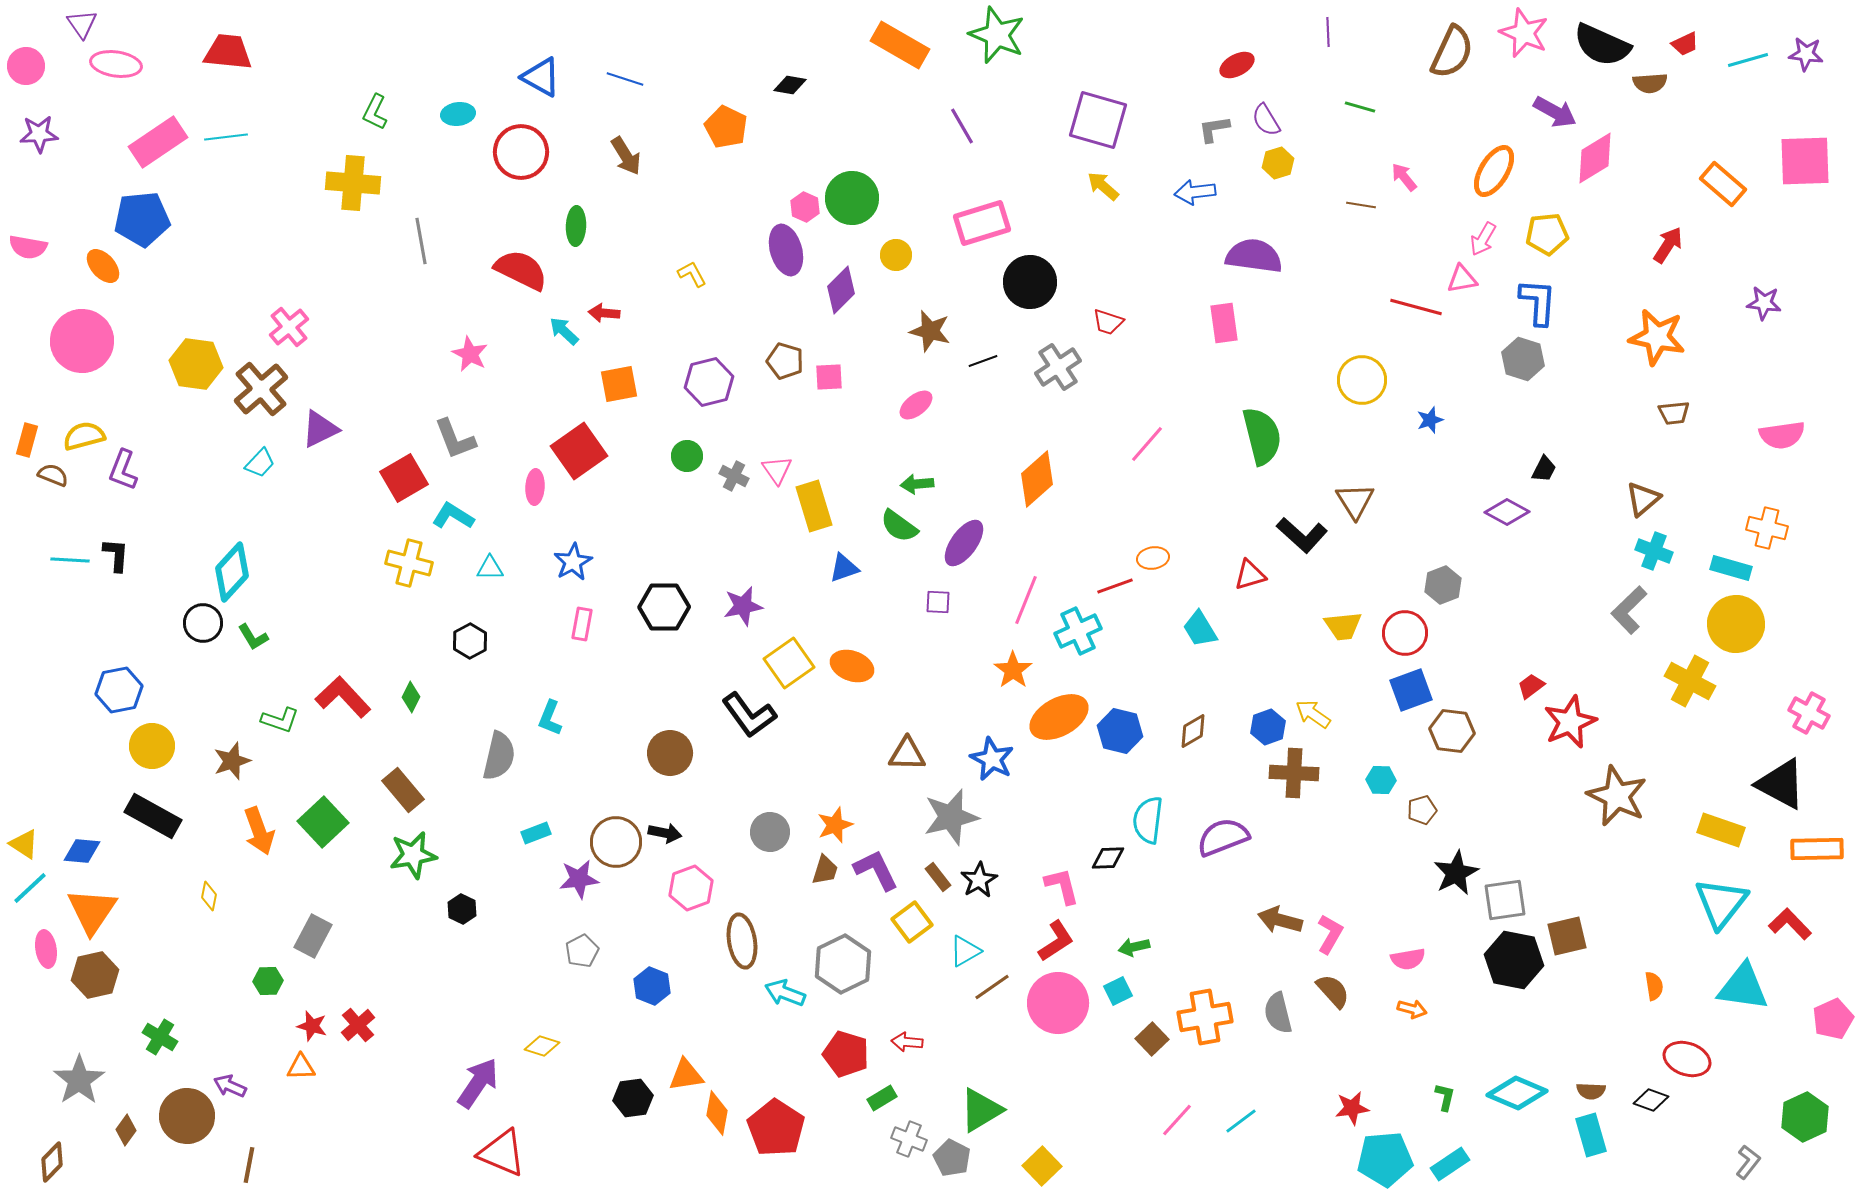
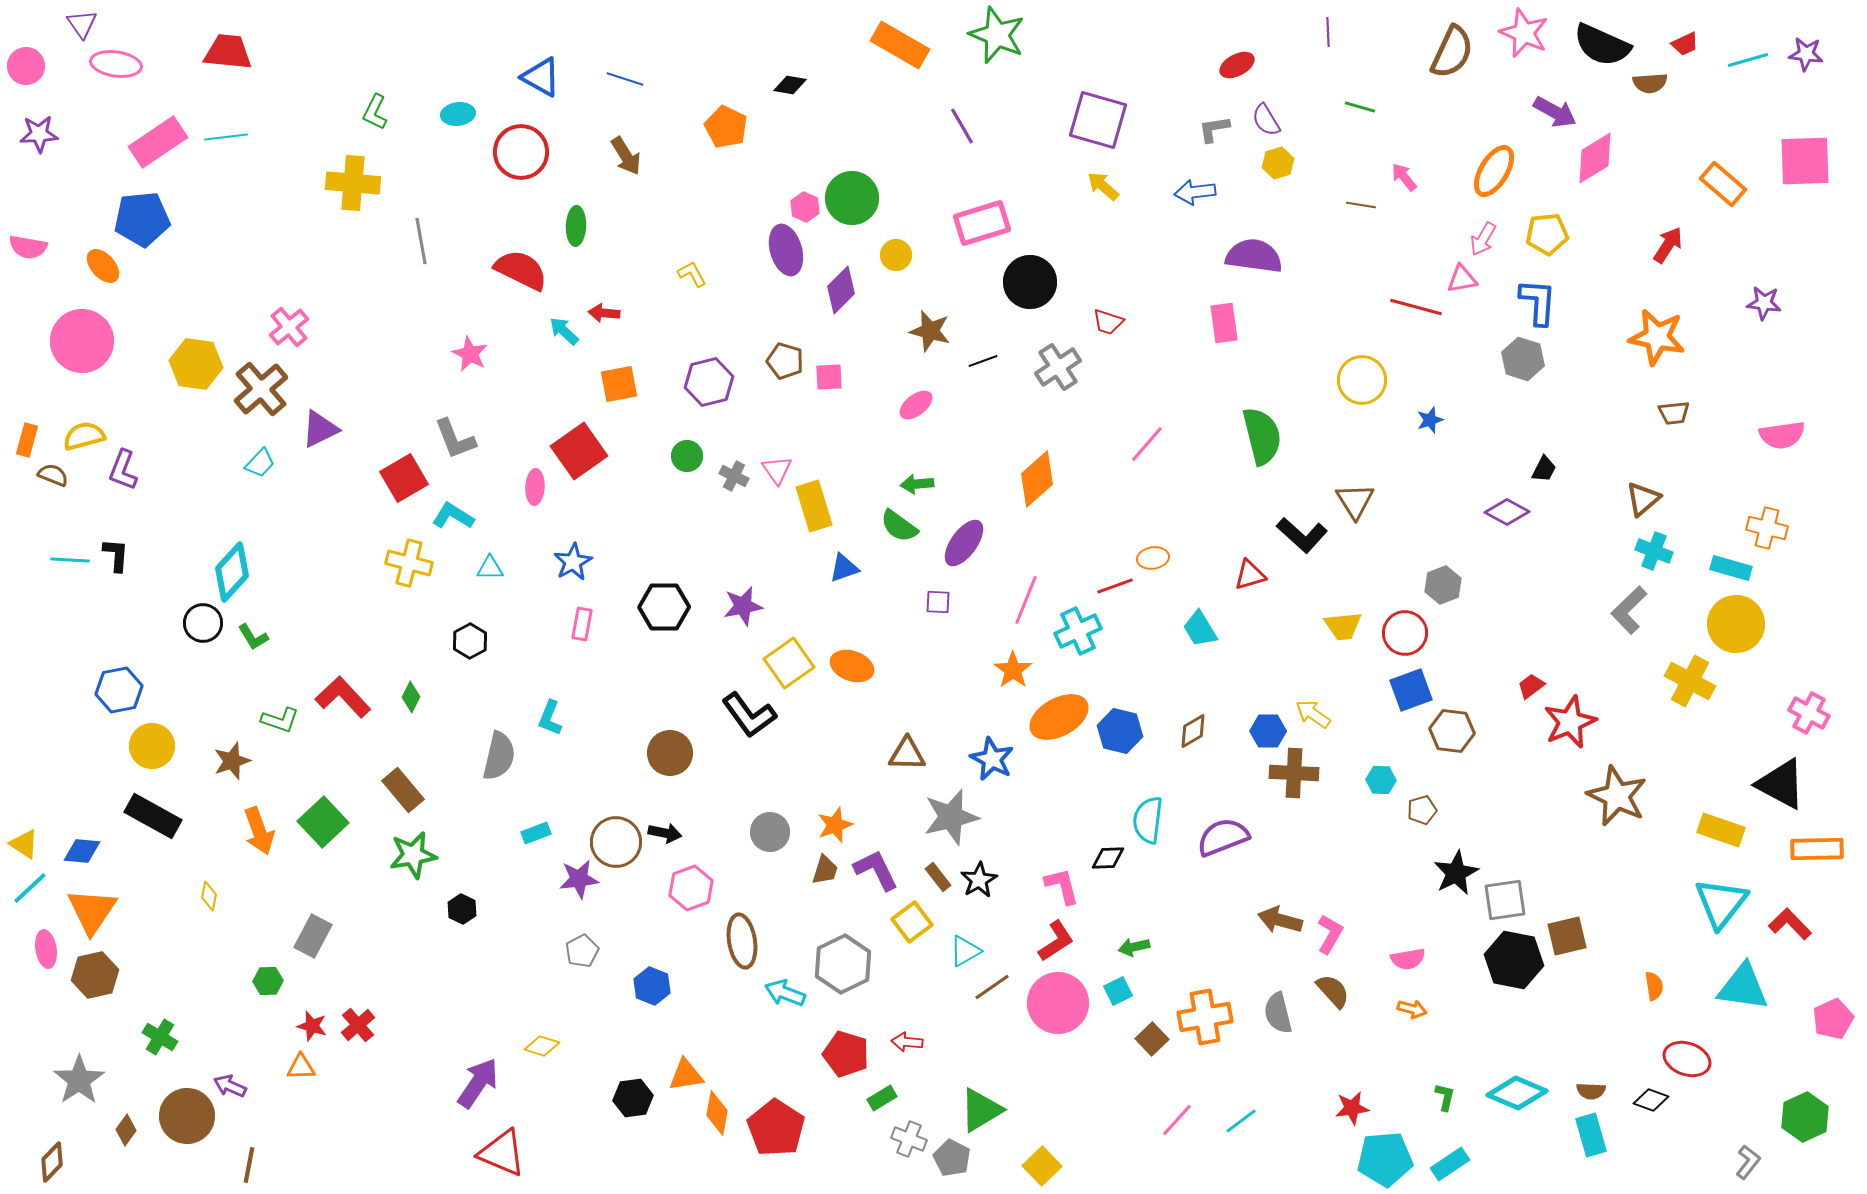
blue hexagon at (1268, 727): moved 4 px down; rotated 20 degrees clockwise
